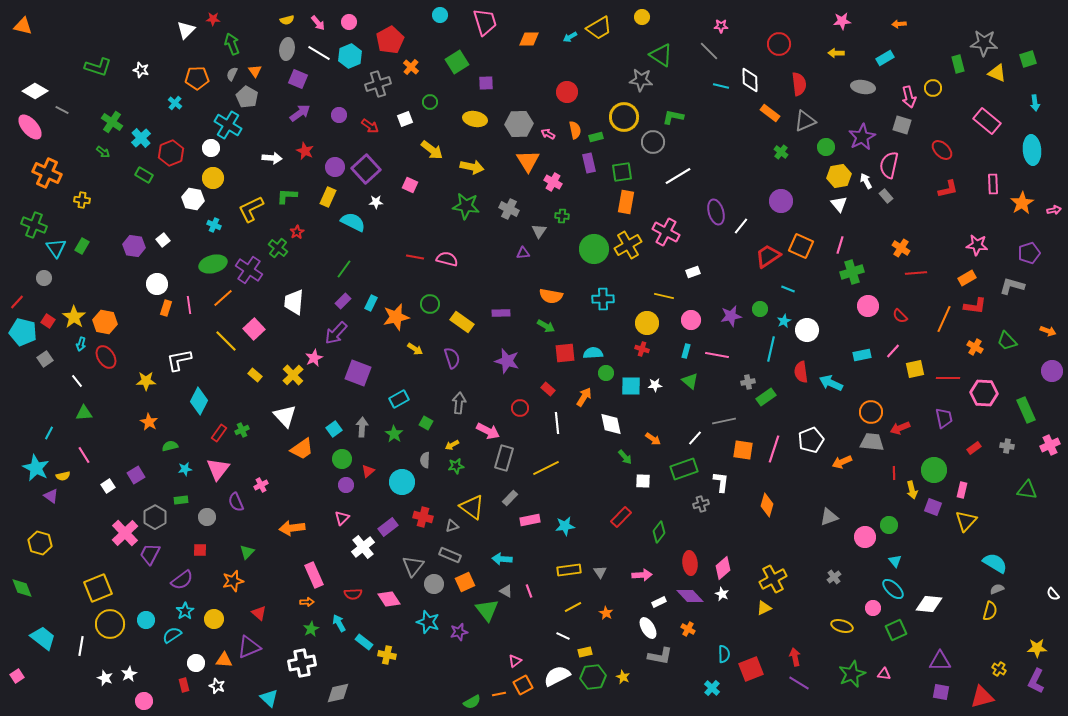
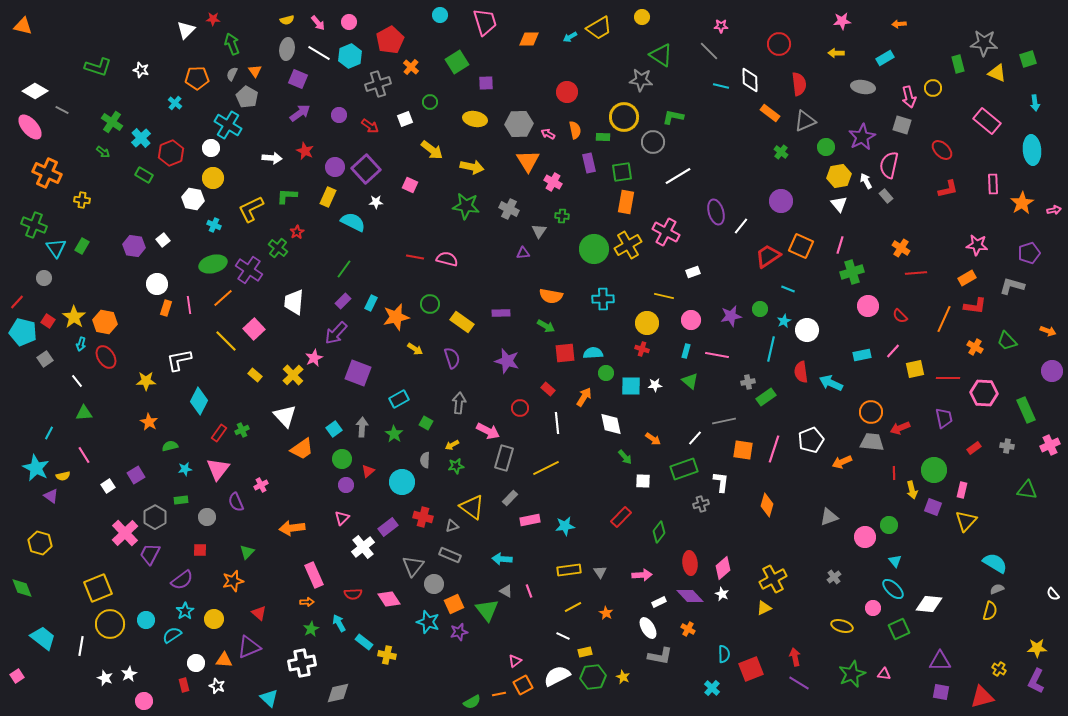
green rectangle at (596, 137): moved 7 px right; rotated 16 degrees clockwise
orange square at (465, 582): moved 11 px left, 22 px down
green square at (896, 630): moved 3 px right, 1 px up
